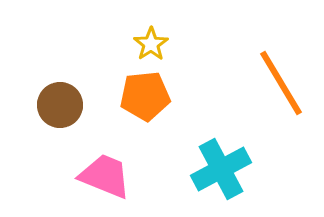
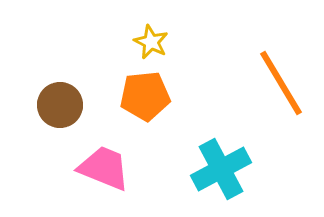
yellow star: moved 2 px up; rotated 12 degrees counterclockwise
pink trapezoid: moved 1 px left, 8 px up
